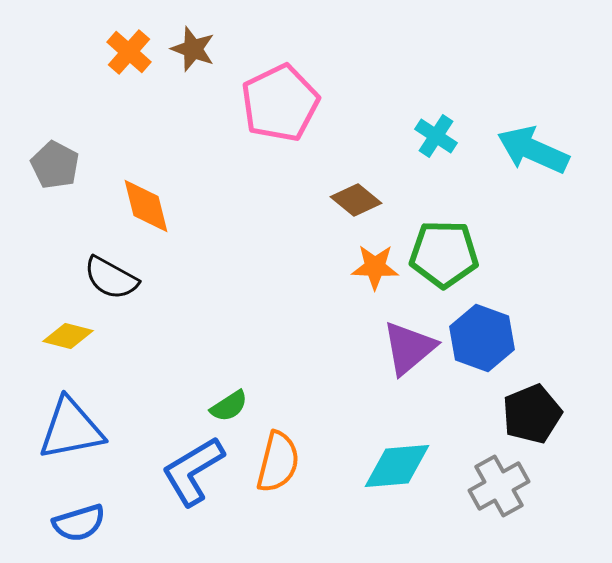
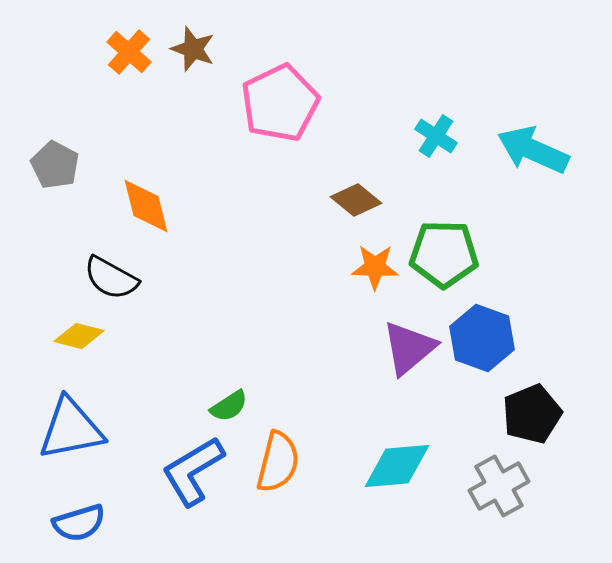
yellow diamond: moved 11 px right
